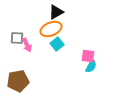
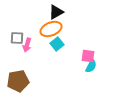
pink arrow: rotated 40 degrees clockwise
